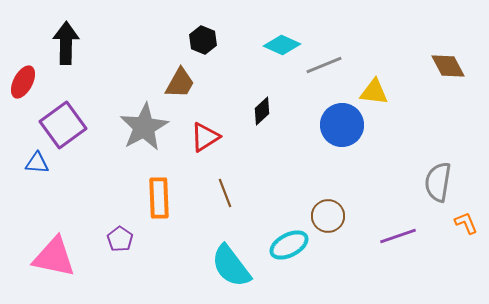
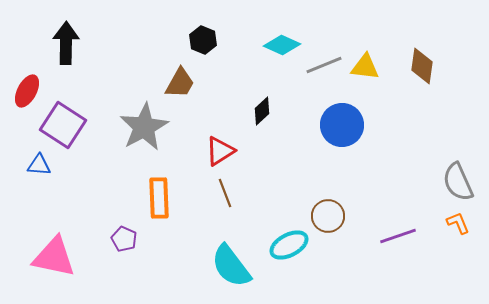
brown diamond: moved 26 px left; rotated 36 degrees clockwise
red ellipse: moved 4 px right, 9 px down
yellow triangle: moved 9 px left, 25 px up
purple square: rotated 21 degrees counterclockwise
red triangle: moved 15 px right, 14 px down
blue triangle: moved 2 px right, 2 px down
gray semicircle: moved 20 px right; rotated 33 degrees counterclockwise
orange L-shape: moved 8 px left
purple pentagon: moved 4 px right; rotated 10 degrees counterclockwise
